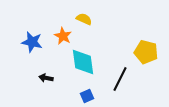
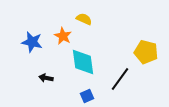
black line: rotated 10 degrees clockwise
